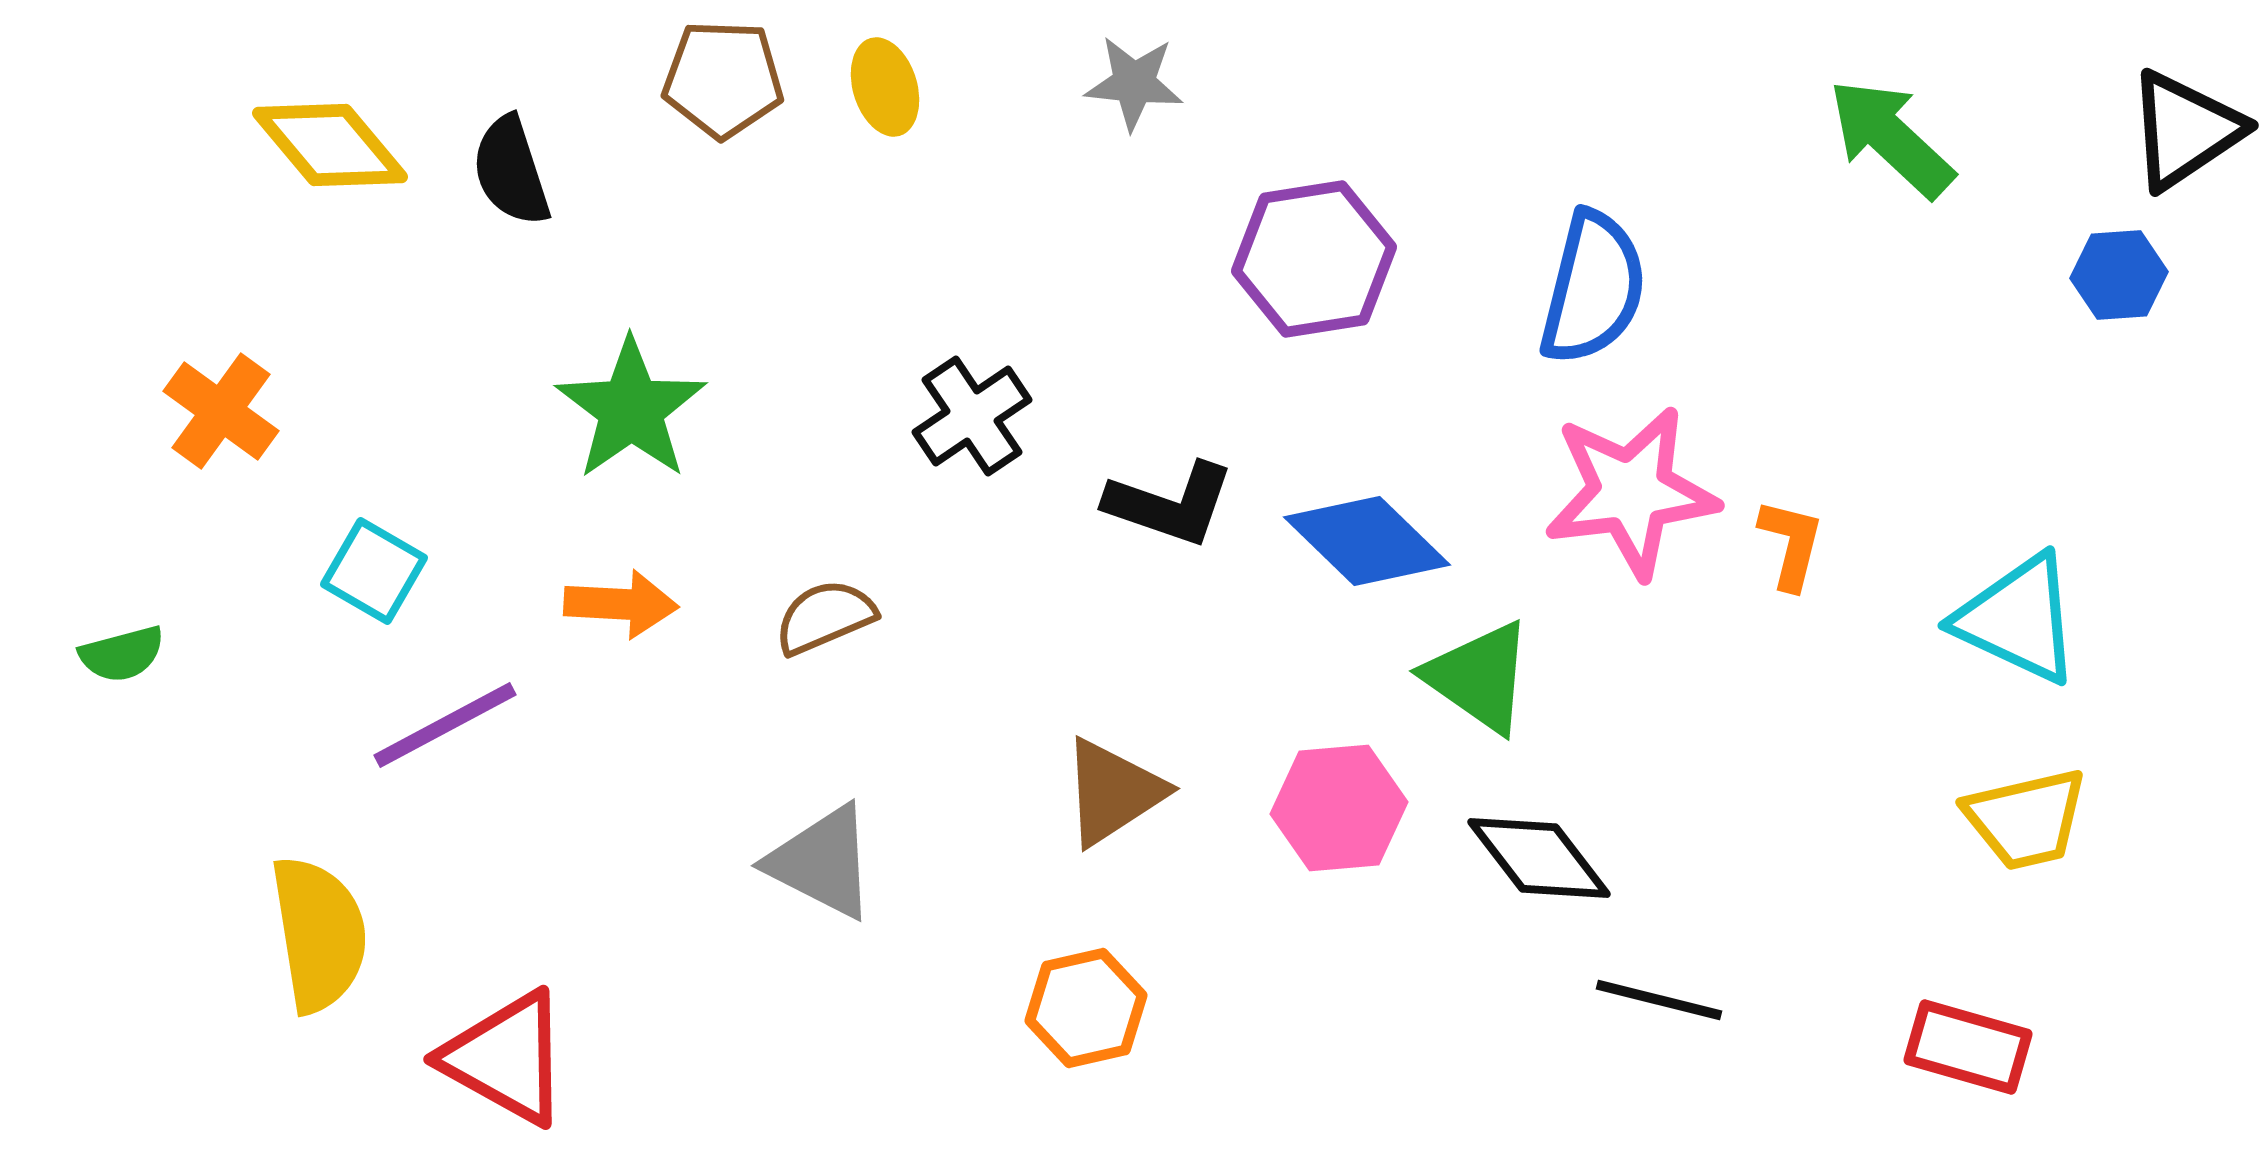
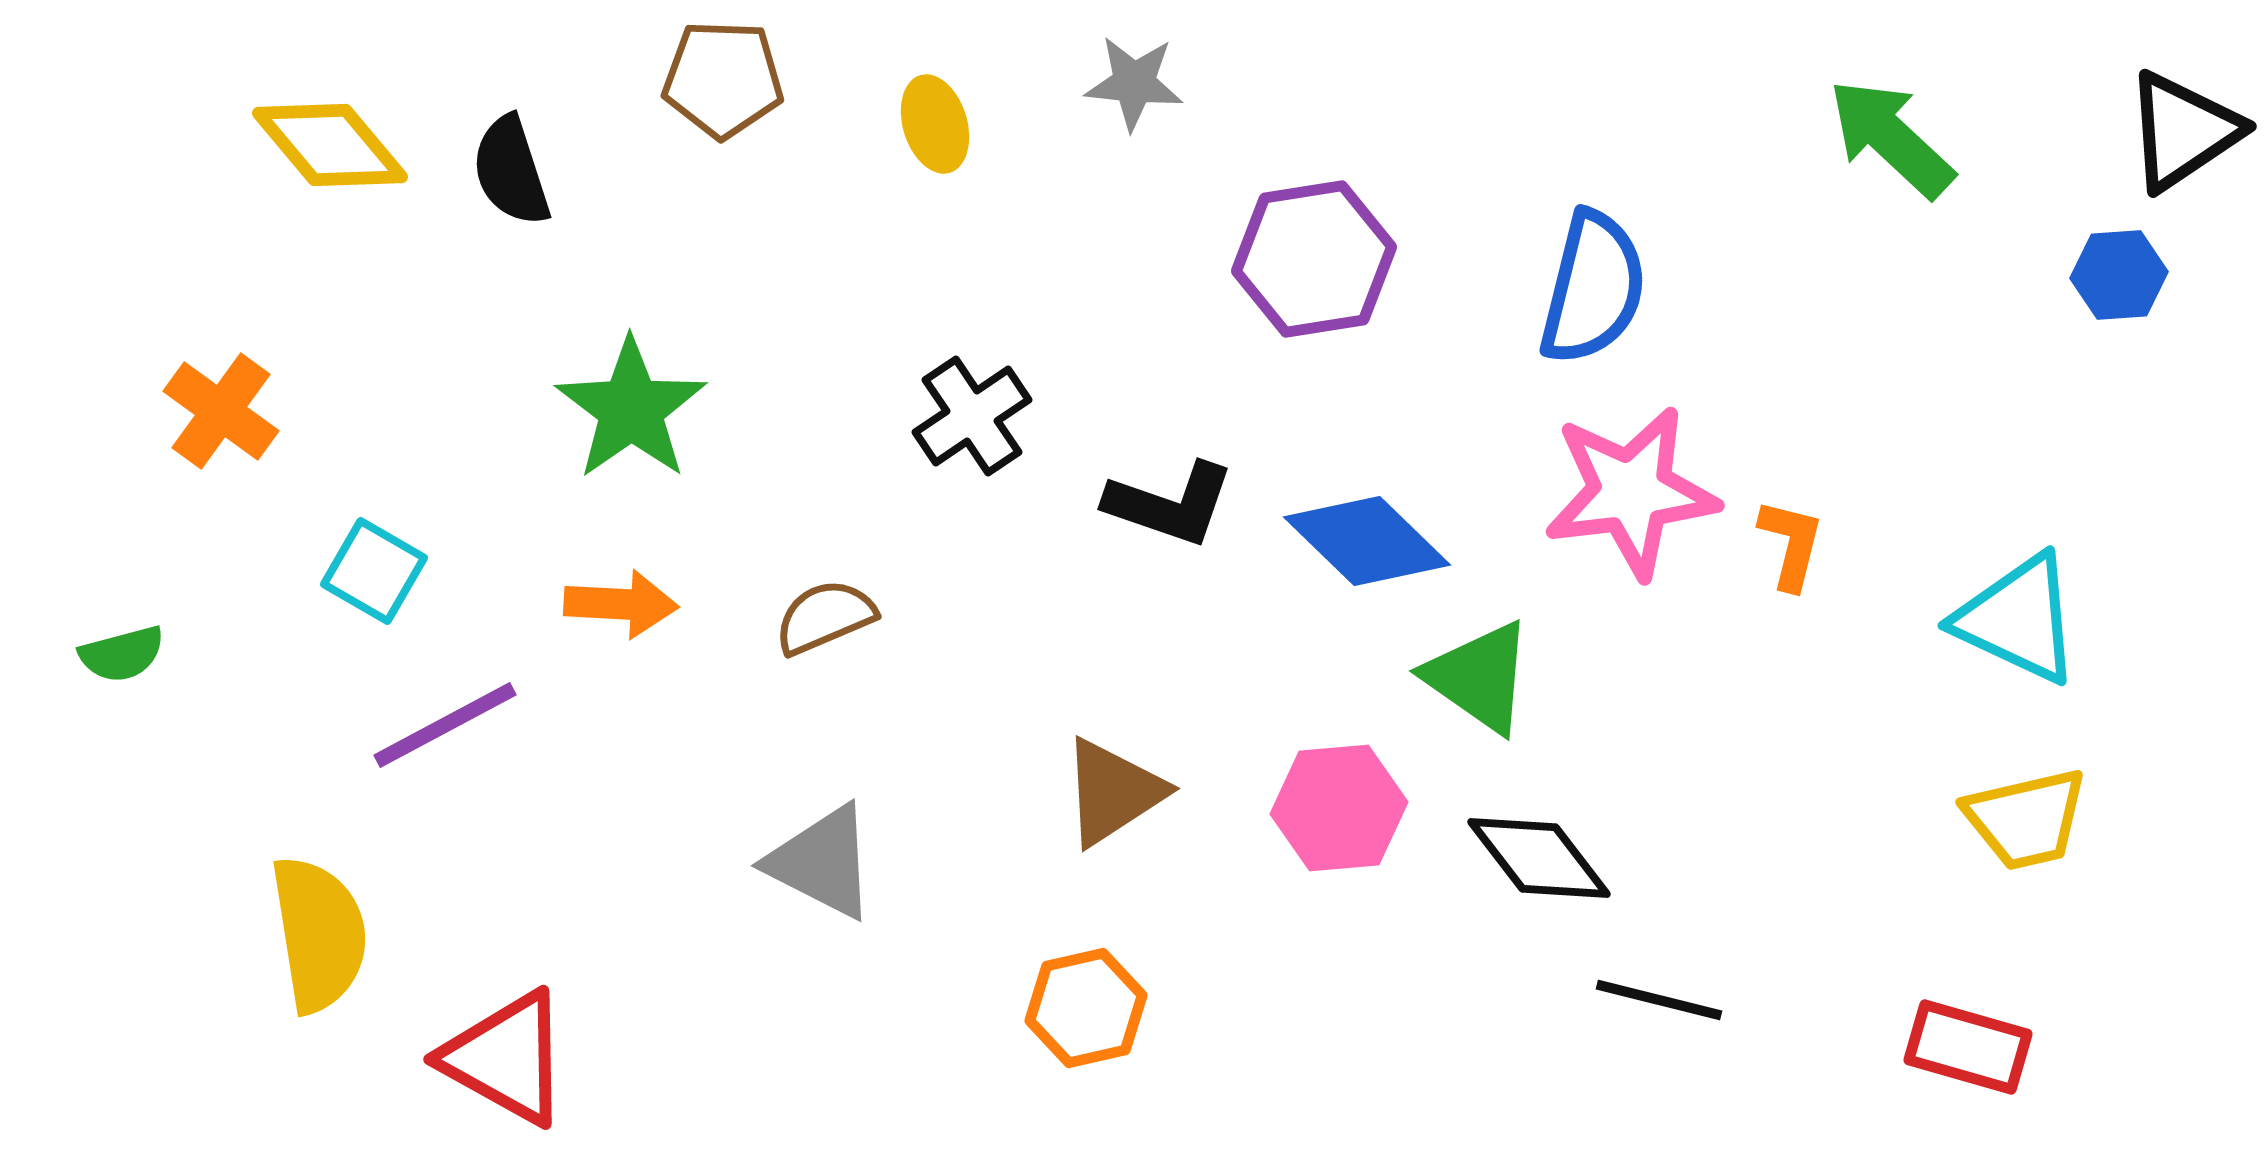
yellow ellipse: moved 50 px right, 37 px down
black triangle: moved 2 px left, 1 px down
